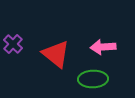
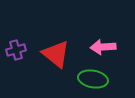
purple cross: moved 3 px right, 6 px down; rotated 30 degrees clockwise
green ellipse: rotated 12 degrees clockwise
